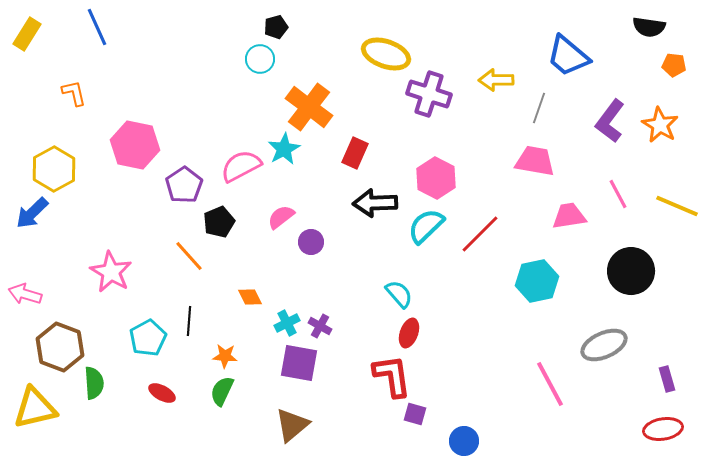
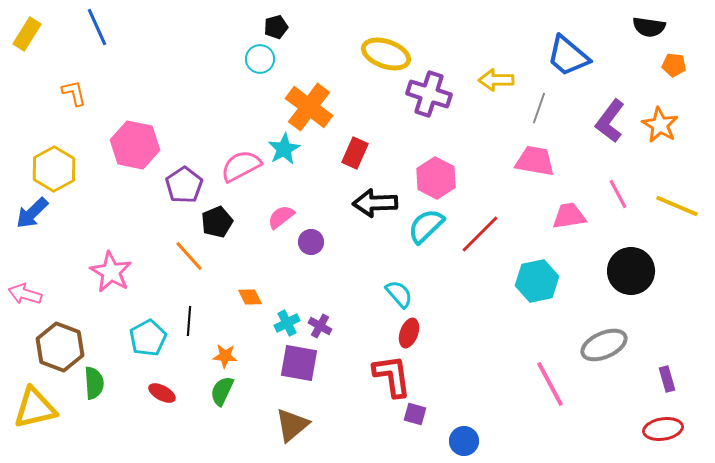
black pentagon at (219, 222): moved 2 px left
